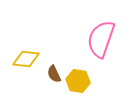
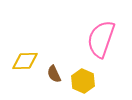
yellow diamond: moved 1 px left, 2 px down; rotated 8 degrees counterclockwise
yellow hexagon: moved 5 px right; rotated 15 degrees clockwise
